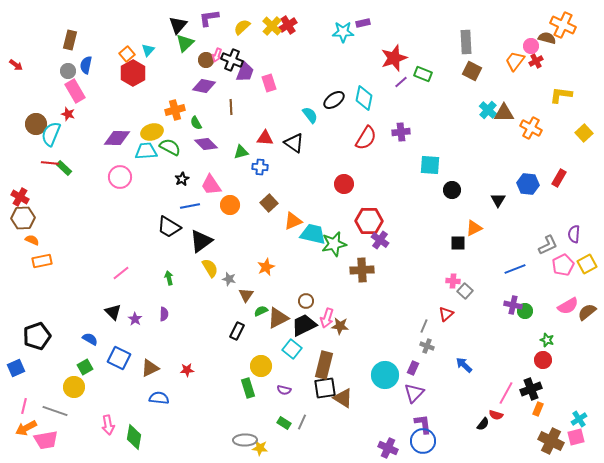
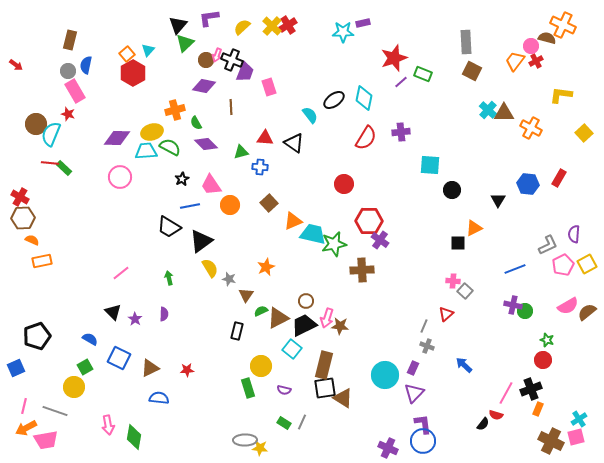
pink rectangle at (269, 83): moved 4 px down
black rectangle at (237, 331): rotated 12 degrees counterclockwise
